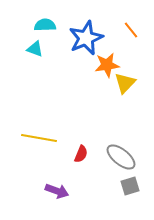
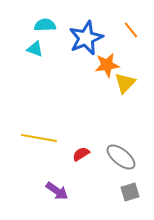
red semicircle: rotated 144 degrees counterclockwise
gray square: moved 6 px down
purple arrow: rotated 15 degrees clockwise
